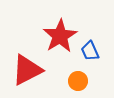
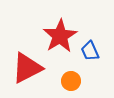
red triangle: moved 2 px up
orange circle: moved 7 px left
